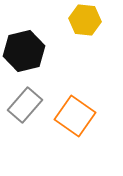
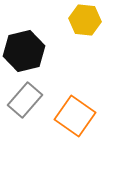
gray rectangle: moved 5 px up
